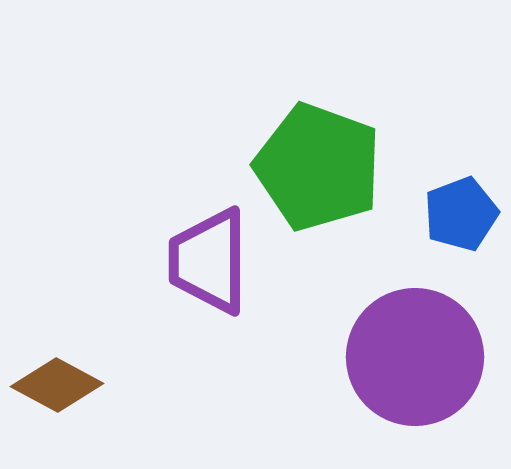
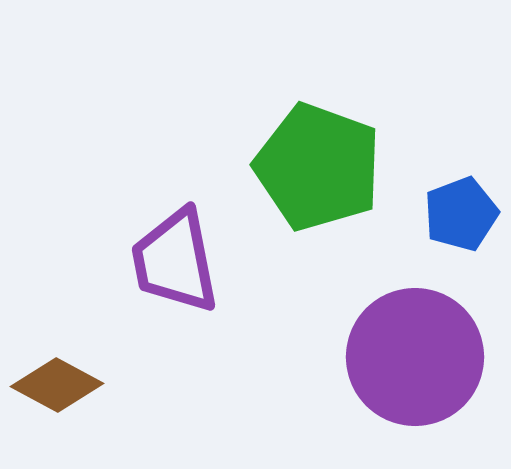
purple trapezoid: moved 34 px left; rotated 11 degrees counterclockwise
